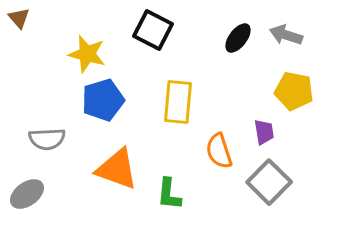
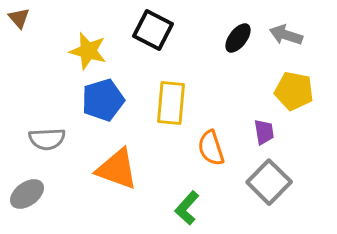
yellow star: moved 1 px right, 3 px up
yellow rectangle: moved 7 px left, 1 px down
orange semicircle: moved 8 px left, 3 px up
green L-shape: moved 18 px right, 14 px down; rotated 36 degrees clockwise
